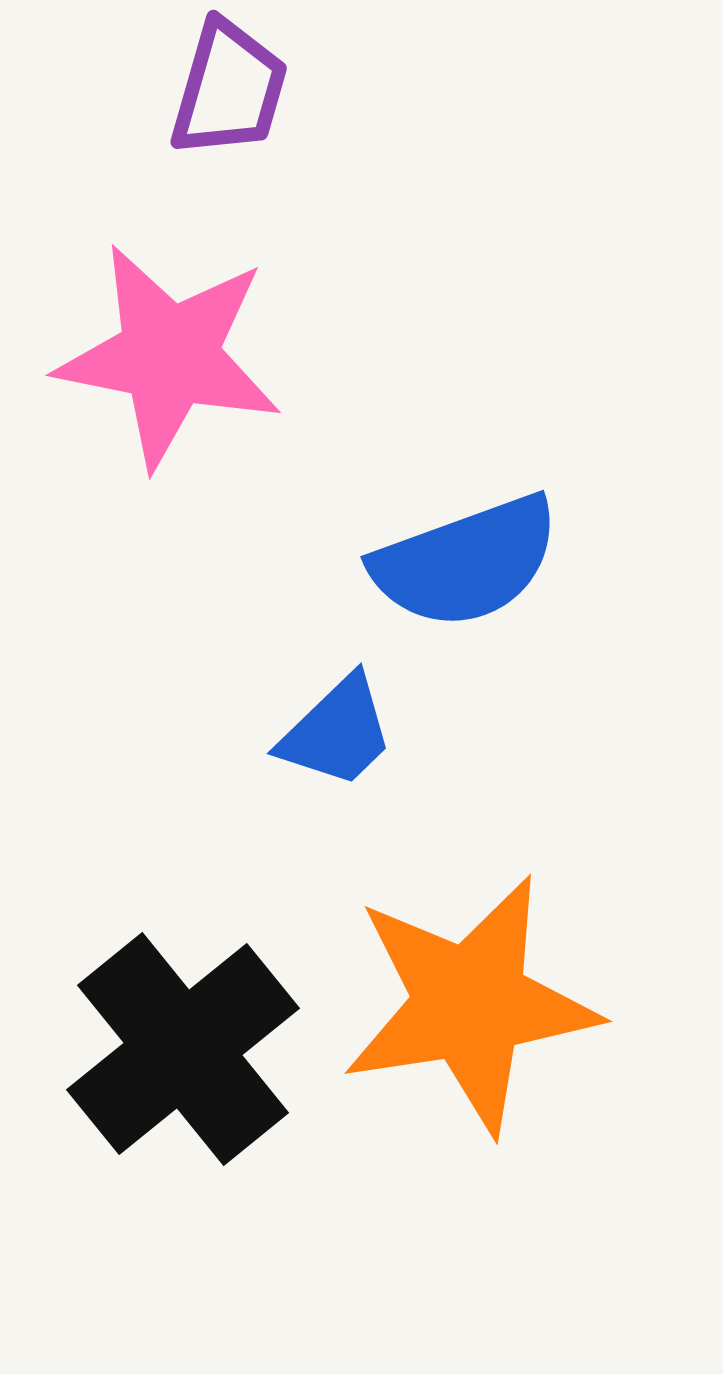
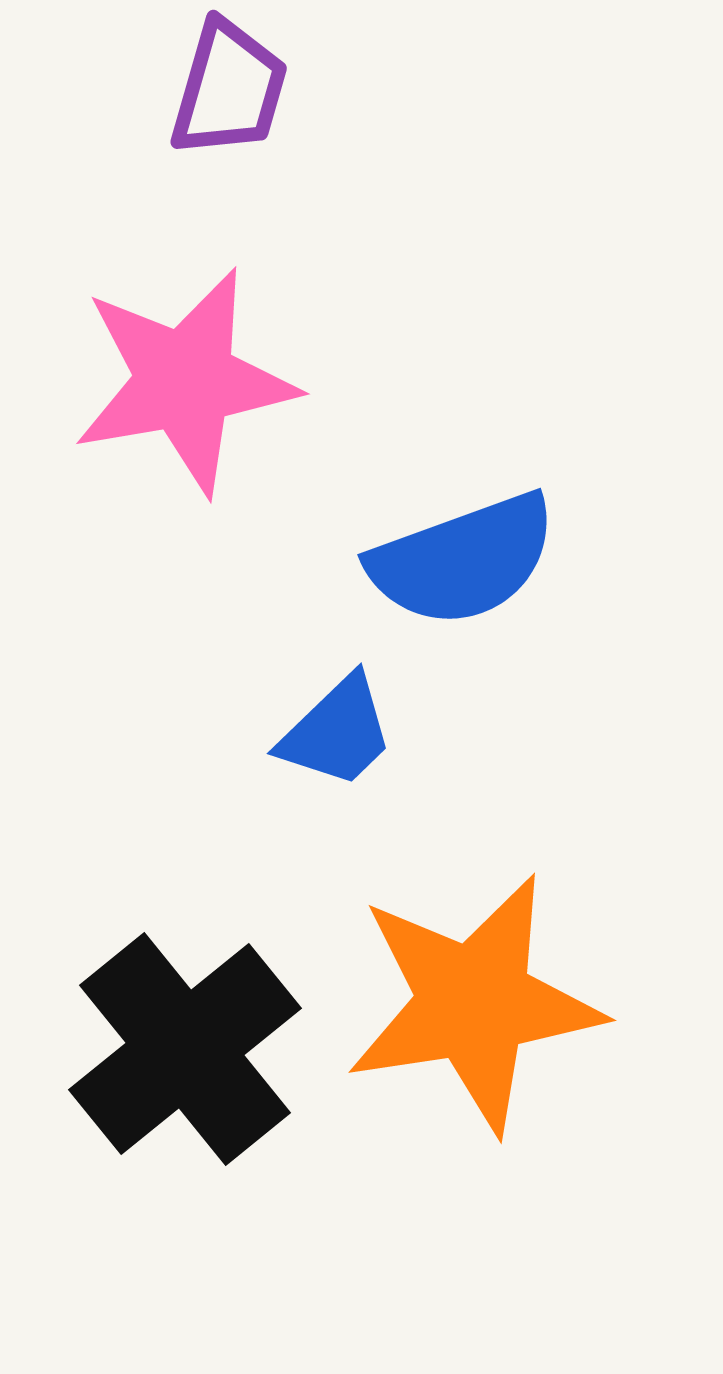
pink star: moved 16 px right, 25 px down; rotated 21 degrees counterclockwise
blue semicircle: moved 3 px left, 2 px up
orange star: moved 4 px right, 1 px up
black cross: moved 2 px right
